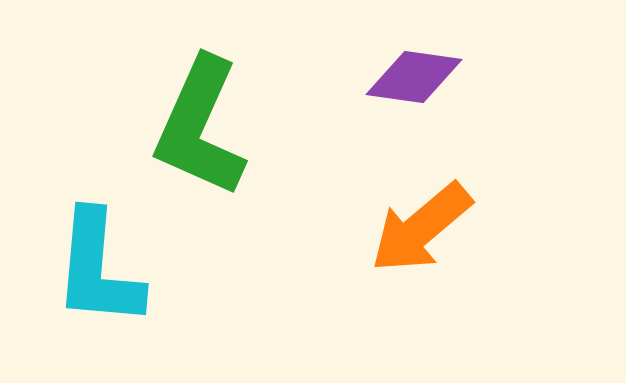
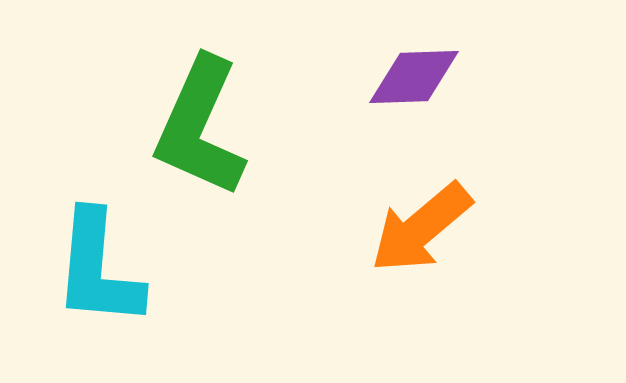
purple diamond: rotated 10 degrees counterclockwise
